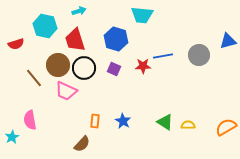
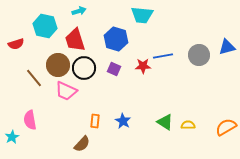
blue triangle: moved 1 px left, 6 px down
